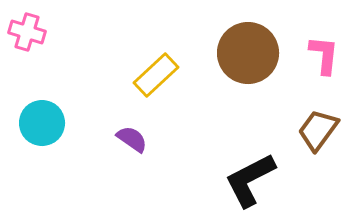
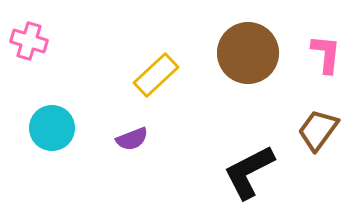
pink cross: moved 2 px right, 9 px down
pink L-shape: moved 2 px right, 1 px up
cyan circle: moved 10 px right, 5 px down
purple semicircle: rotated 124 degrees clockwise
black L-shape: moved 1 px left, 8 px up
